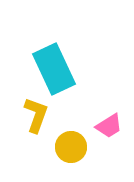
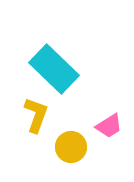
cyan rectangle: rotated 21 degrees counterclockwise
